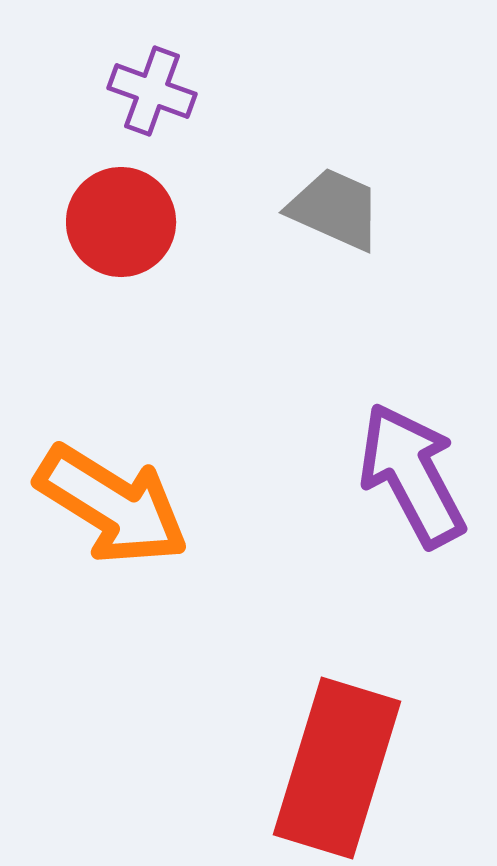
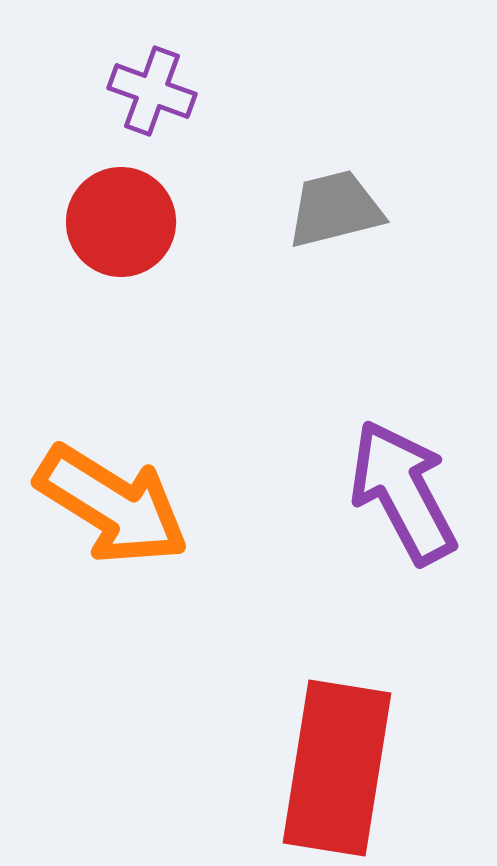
gray trapezoid: rotated 38 degrees counterclockwise
purple arrow: moved 9 px left, 17 px down
red rectangle: rotated 8 degrees counterclockwise
